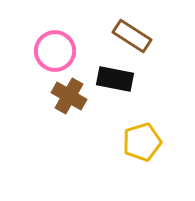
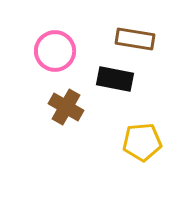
brown rectangle: moved 3 px right, 3 px down; rotated 24 degrees counterclockwise
brown cross: moved 3 px left, 11 px down
yellow pentagon: rotated 12 degrees clockwise
